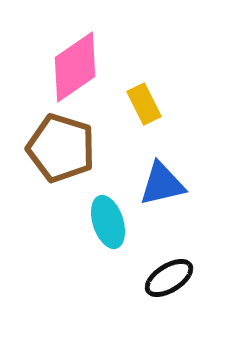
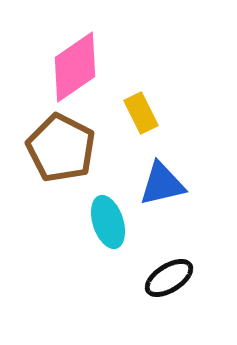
yellow rectangle: moved 3 px left, 9 px down
brown pentagon: rotated 10 degrees clockwise
